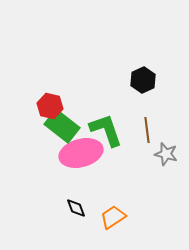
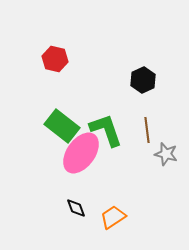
red hexagon: moved 5 px right, 47 px up
pink ellipse: rotated 39 degrees counterclockwise
